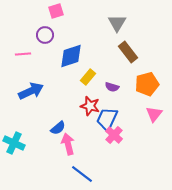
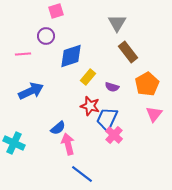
purple circle: moved 1 px right, 1 px down
orange pentagon: rotated 15 degrees counterclockwise
